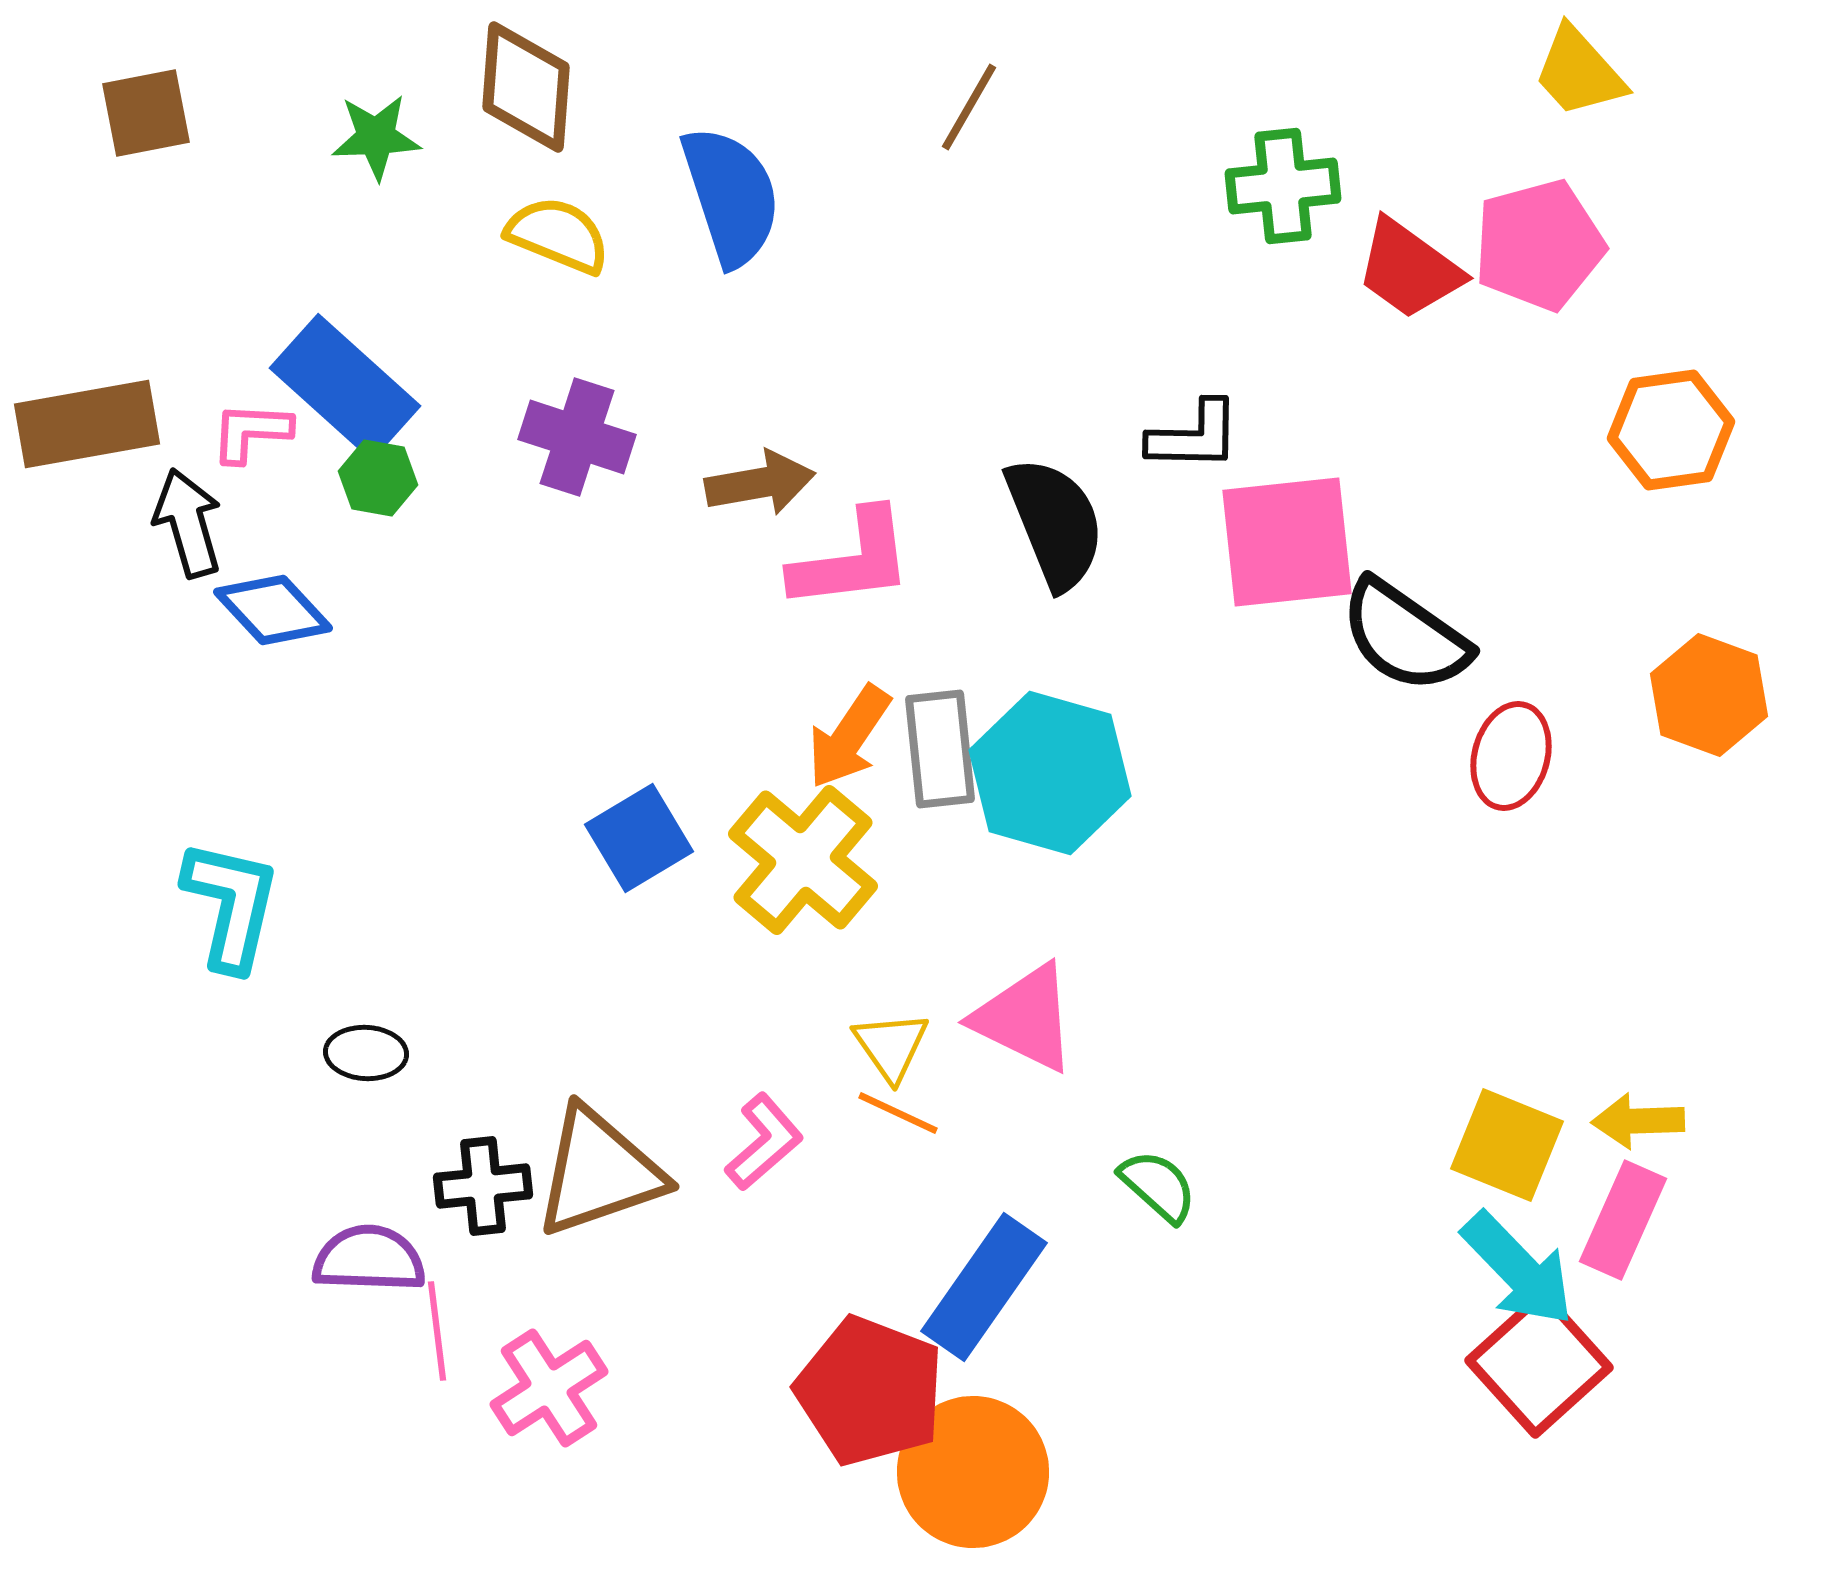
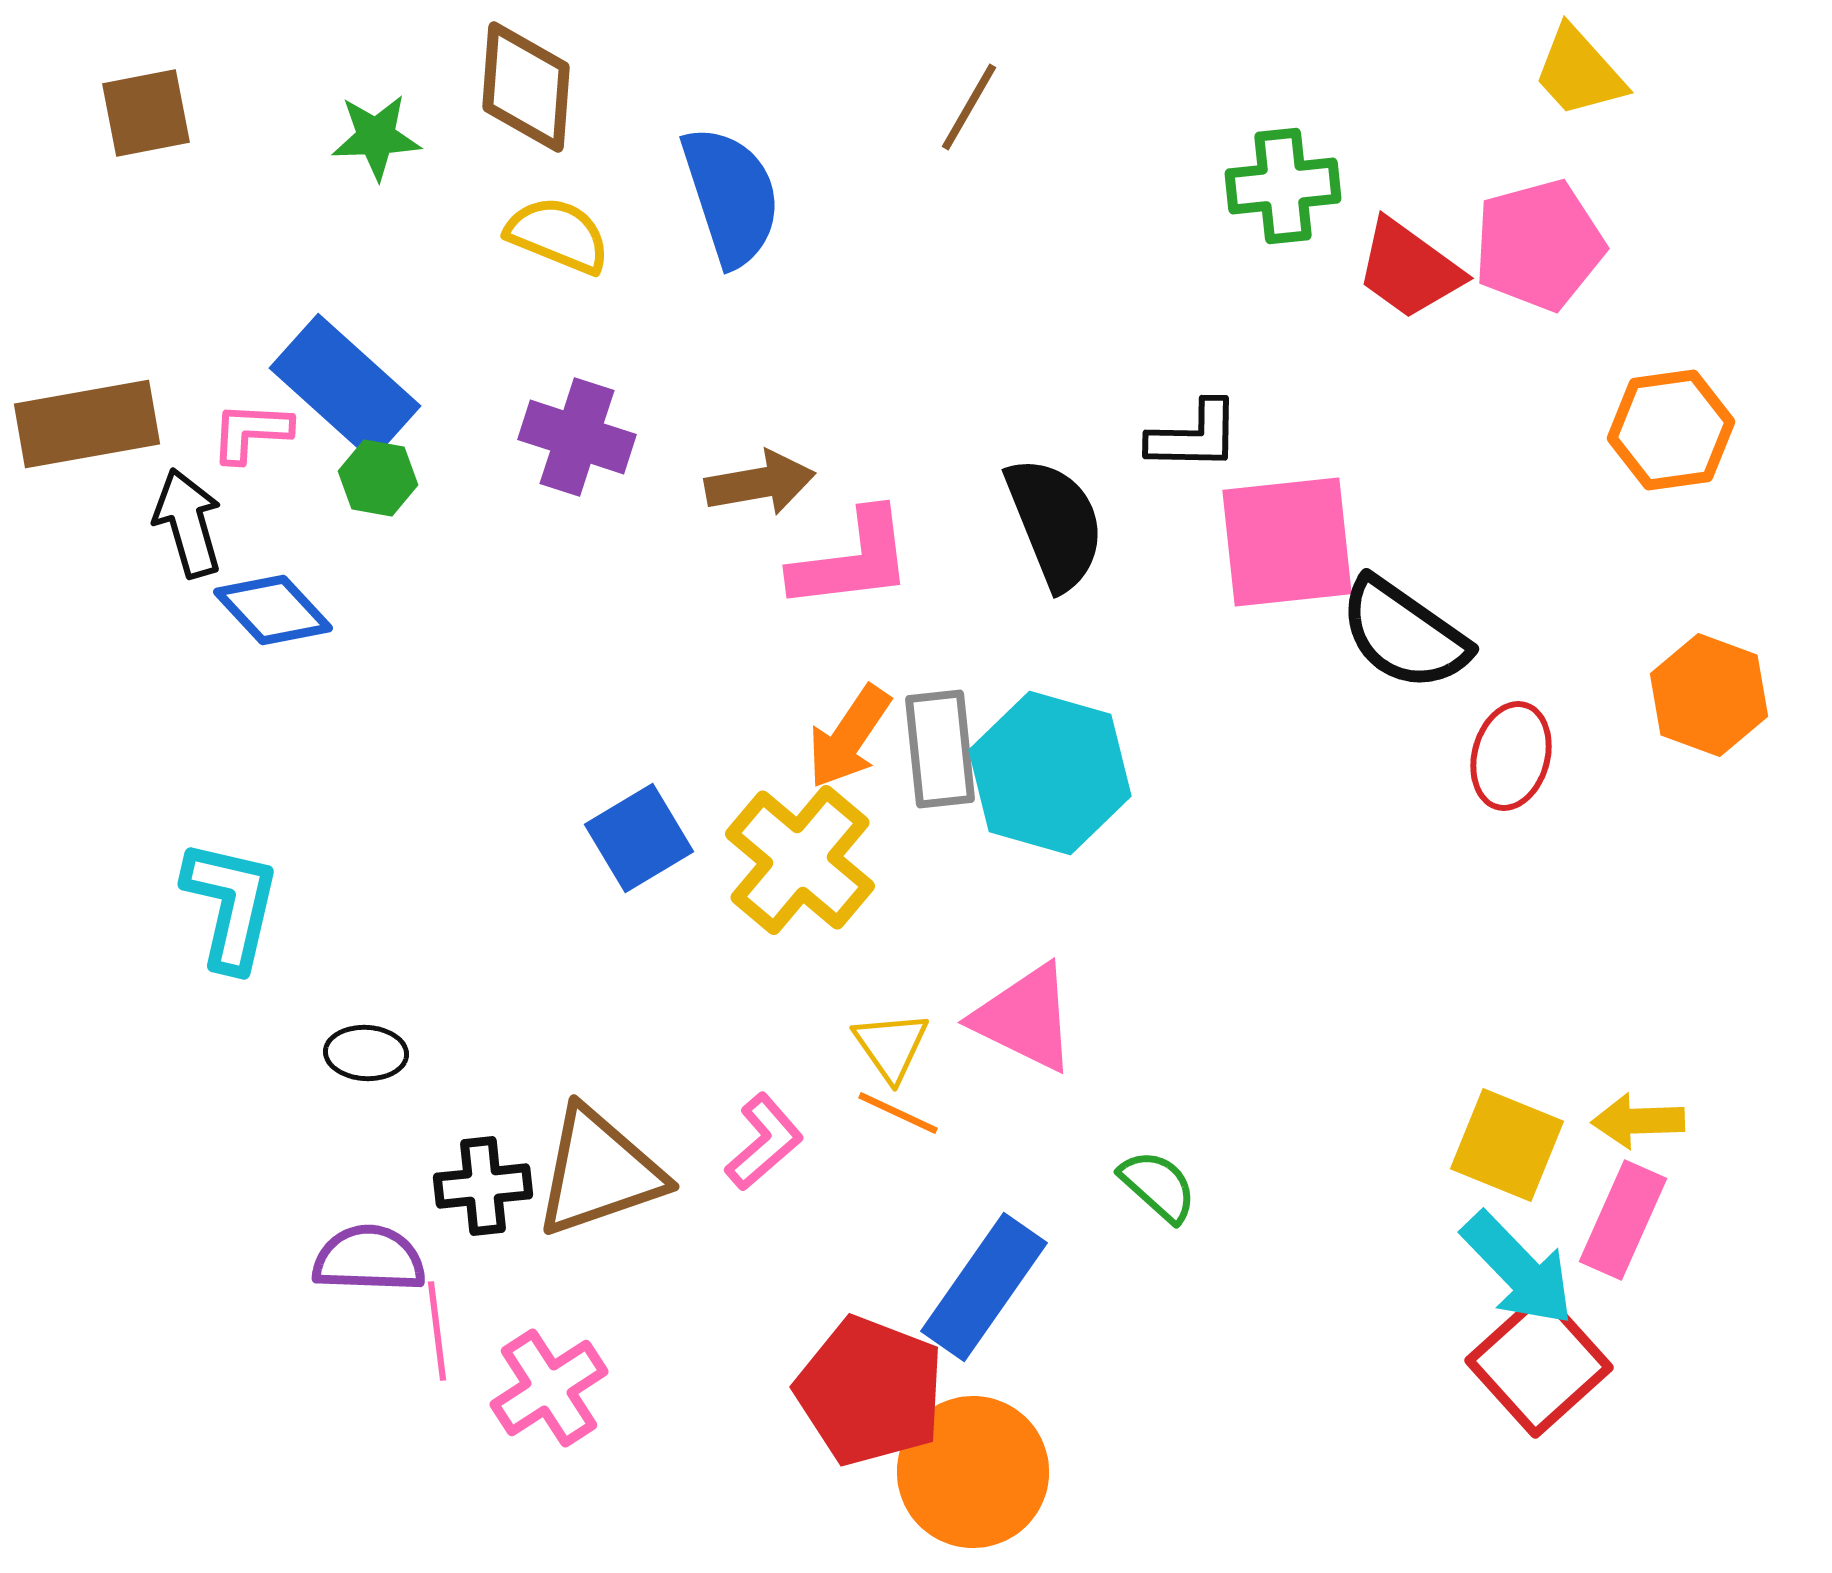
black semicircle at (1405, 636): moved 1 px left, 2 px up
yellow cross at (803, 860): moved 3 px left
